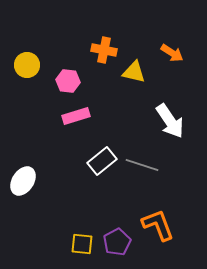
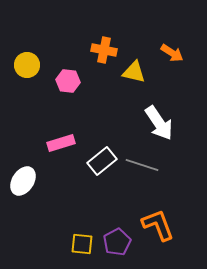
pink rectangle: moved 15 px left, 27 px down
white arrow: moved 11 px left, 2 px down
